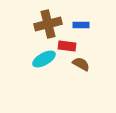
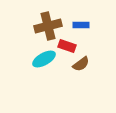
brown cross: moved 2 px down
red rectangle: rotated 12 degrees clockwise
brown semicircle: rotated 114 degrees clockwise
